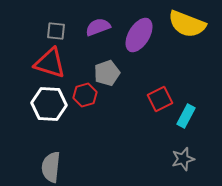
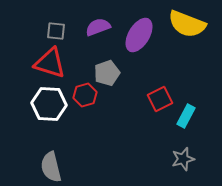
gray semicircle: rotated 20 degrees counterclockwise
